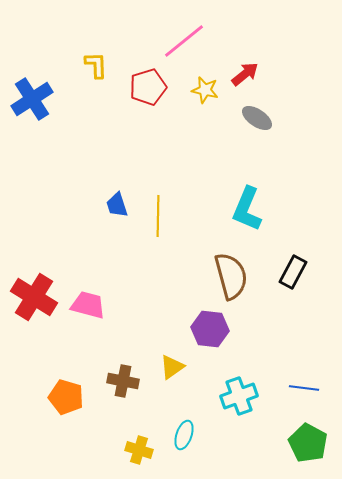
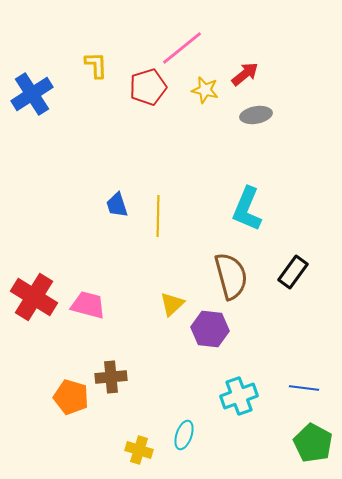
pink line: moved 2 px left, 7 px down
blue cross: moved 5 px up
gray ellipse: moved 1 px left, 3 px up; rotated 44 degrees counterclockwise
black rectangle: rotated 8 degrees clockwise
yellow triangle: moved 63 px up; rotated 8 degrees counterclockwise
brown cross: moved 12 px left, 4 px up; rotated 16 degrees counterclockwise
orange pentagon: moved 5 px right
green pentagon: moved 5 px right
